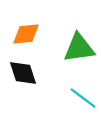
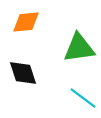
orange diamond: moved 12 px up
